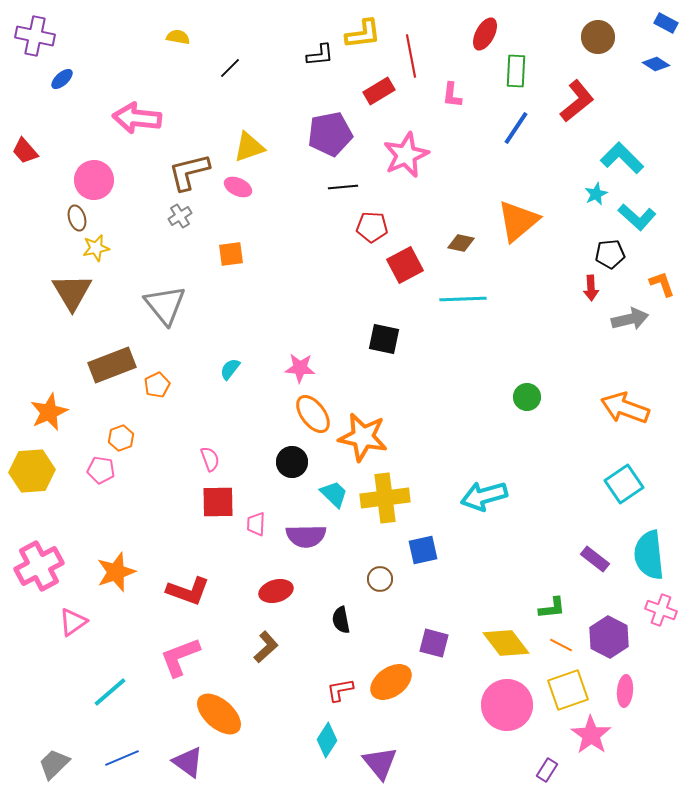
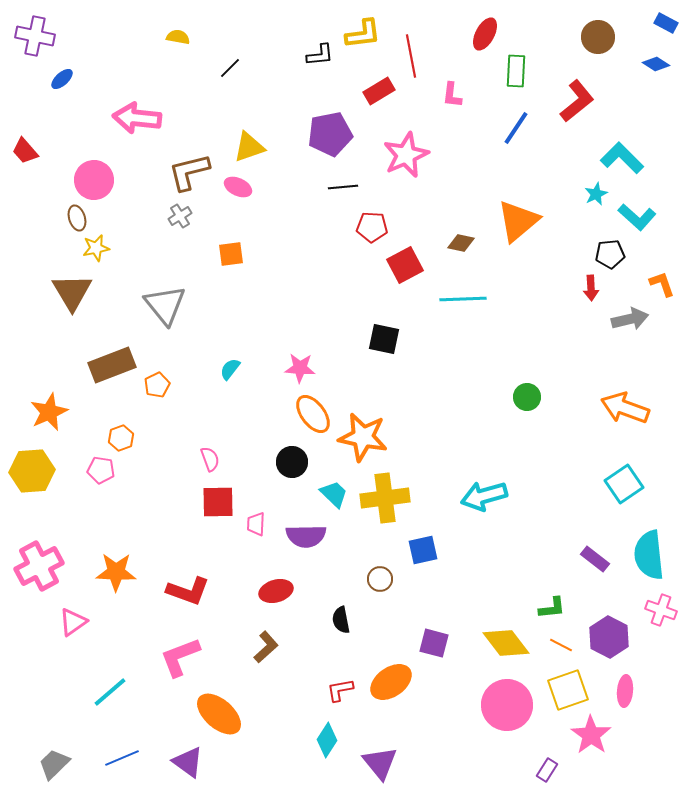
orange star at (116, 572): rotated 21 degrees clockwise
